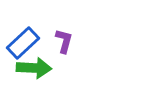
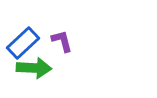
purple L-shape: moved 2 px left; rotated 30 degrees counterclockwise
